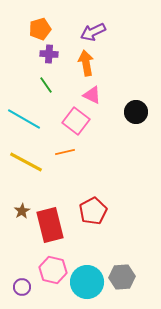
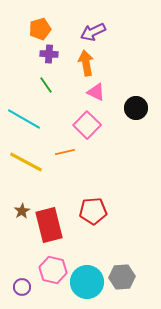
pink triangle: moved 4 px right, 3 px up
black circle: moved 4 px up
pink square: moved 11 px right, 4 px down; rotated 8 degrees clockwise
red pentagon: rotated 24 degrees clockwise
red rectangle: moved 1 px left
